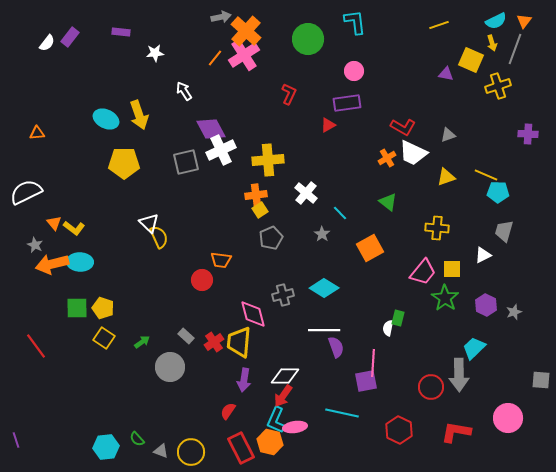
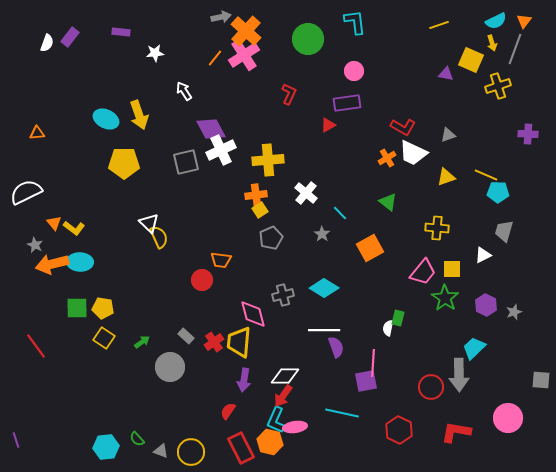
white semicircle at (47, 43): rotated 18 degrees counterclockwise
yellow pentagon at (103, 308): rotated 10 degrees counterclockwise
